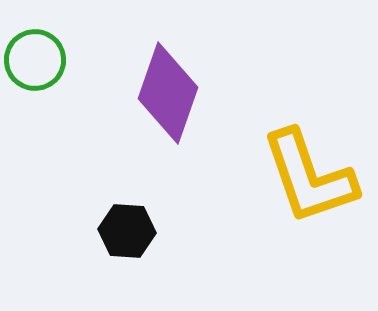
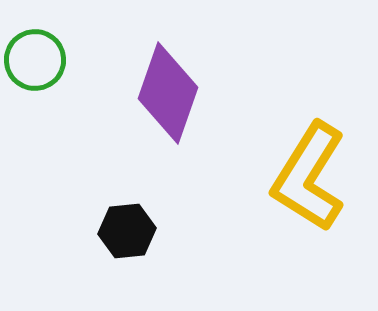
yellow L-shape: rotated 51 degrees clockwise
black hexagon: rotated 10 degrees counterclockwise
